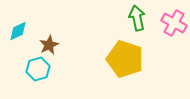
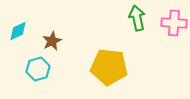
pink cross: rotated 25 degrees counterclockwise
brown star: moved 3 px right, 4 px up
yellow pentagon: moved 16 px left, 8 px down; rotated 12 degrees counterclockwise
